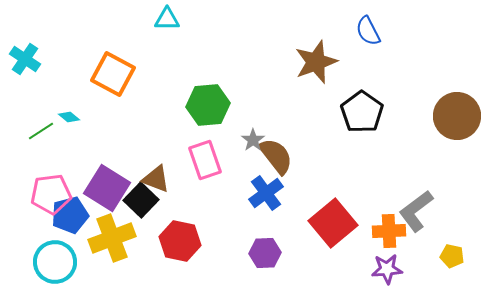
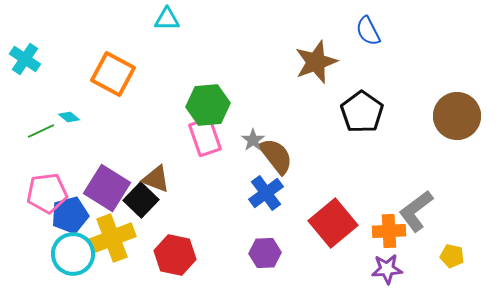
green line: rotated 8 degrees clockwise
pink rectangle: moved 23 px up
pink pentagon: moved 4 px left, 1 px up
red hexagon: moved 5 px left, 14 px down
cyan circle: moved 18 px right, 8 px up
